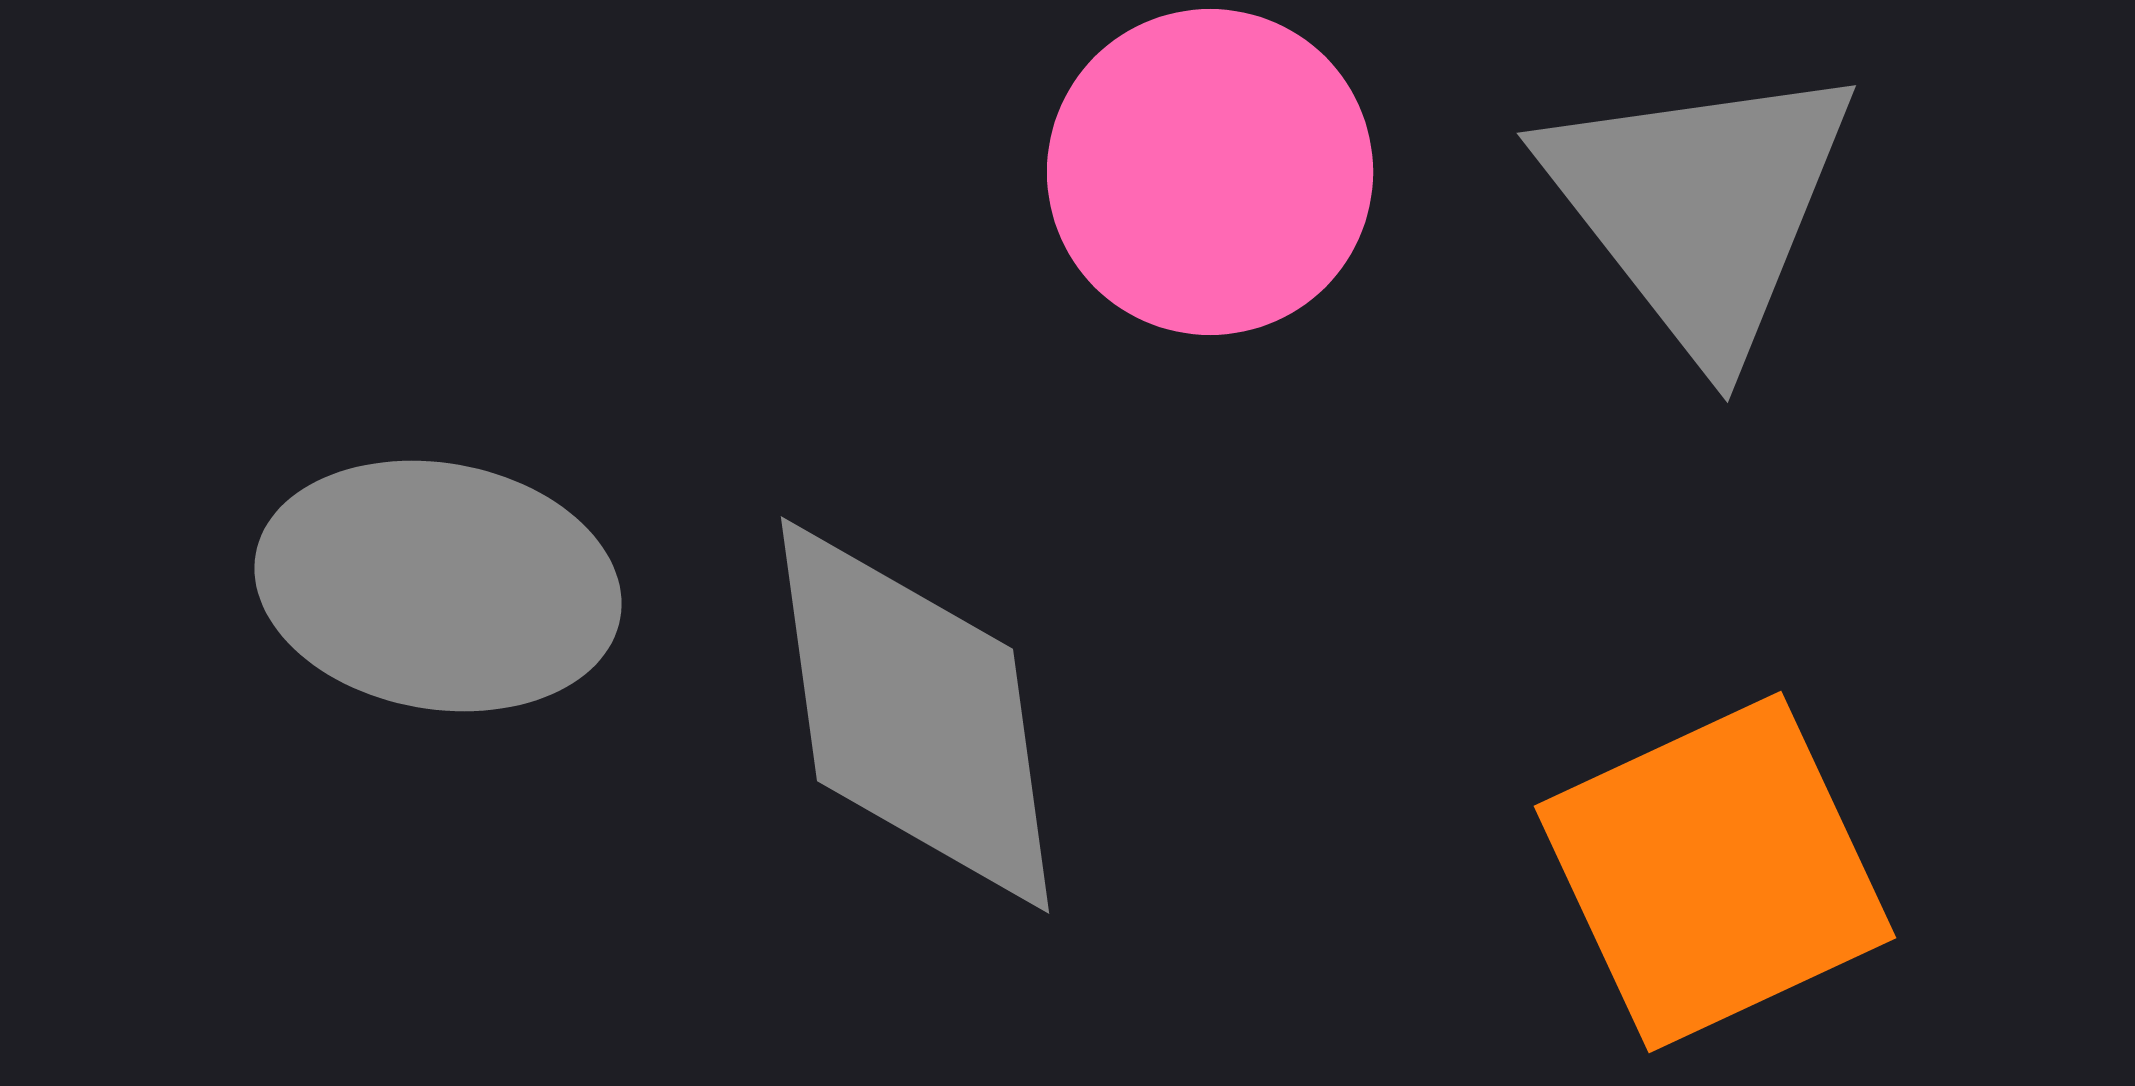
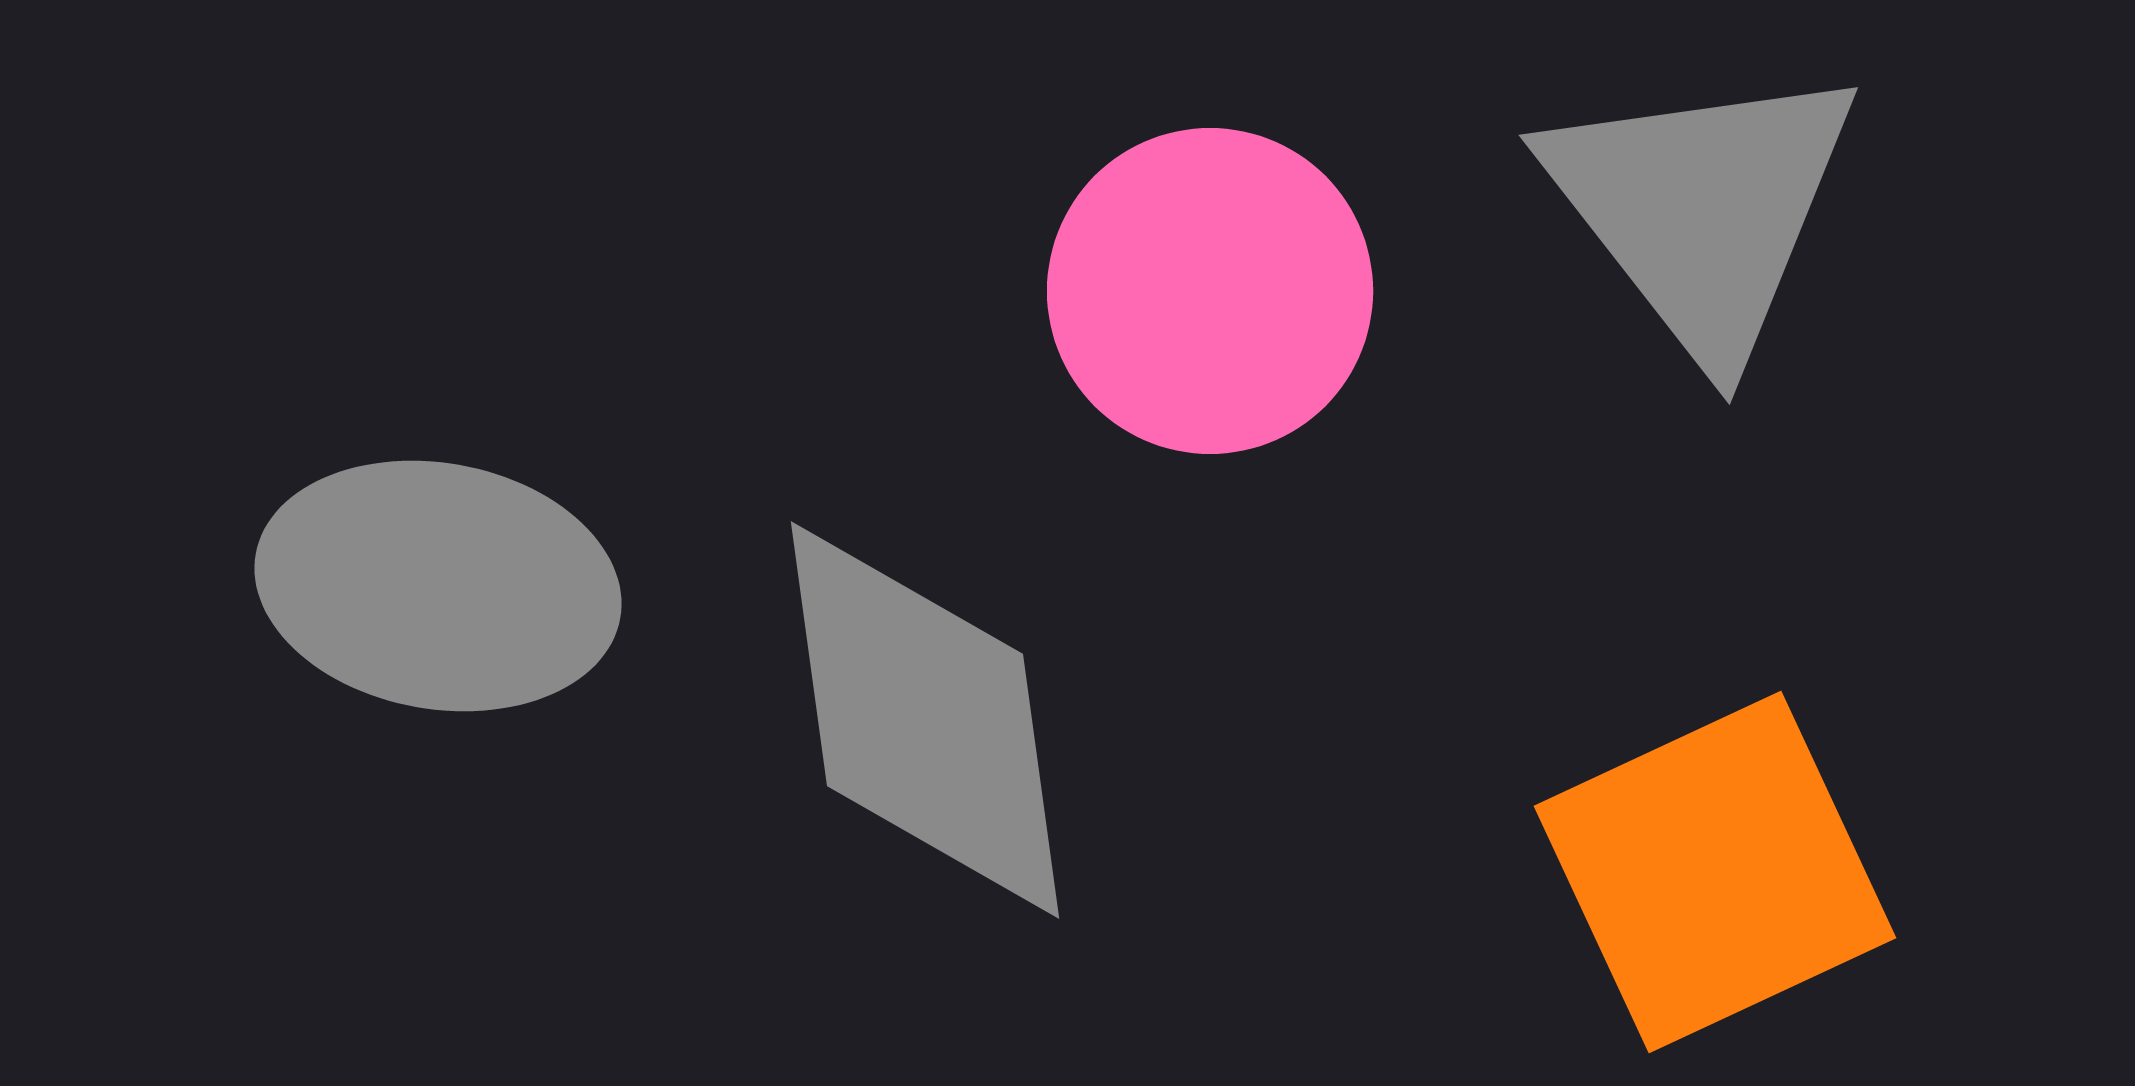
pink circle: moved 119 px down
gray triangle: moved 2 px right, 2 px down
gray diamond: moved 10 px right, 5 px down
